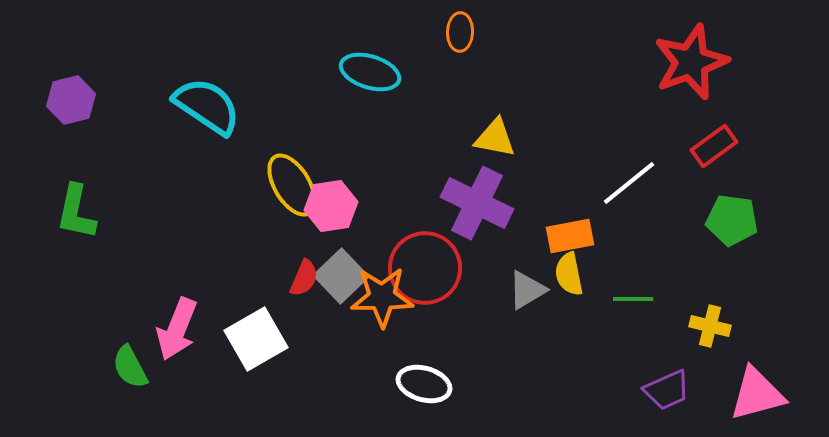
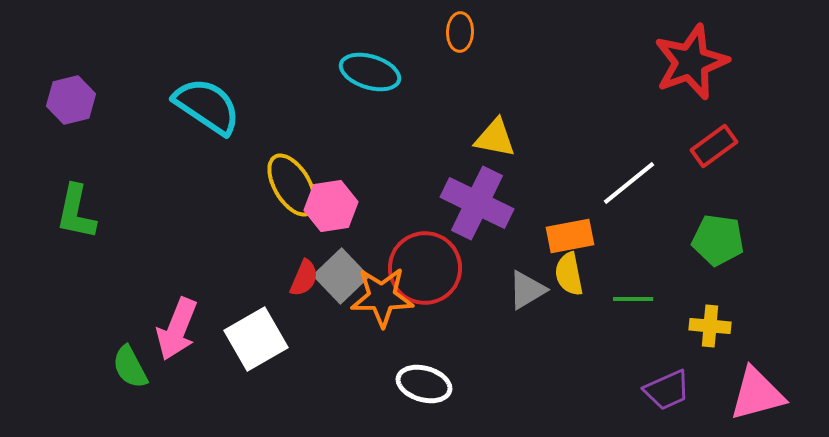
green pentagon: moved 14 px left, 20 px down
yellow cross: rotated 9 degrees counterclockwise
